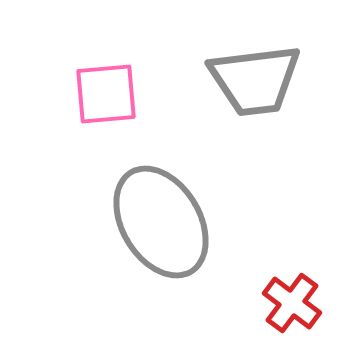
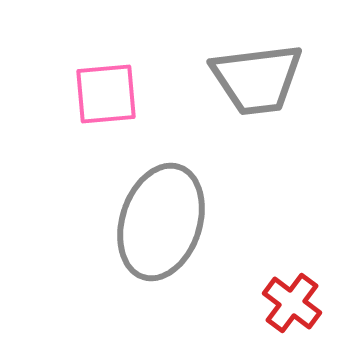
gray trapezoid: moved 2 px right, 1 px up
gray ellipse: rotated 49 degrees clockwise
